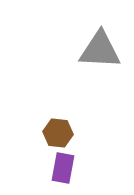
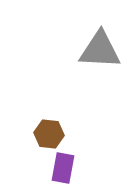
brown hexagon: moved 9 px left, 1 px down
